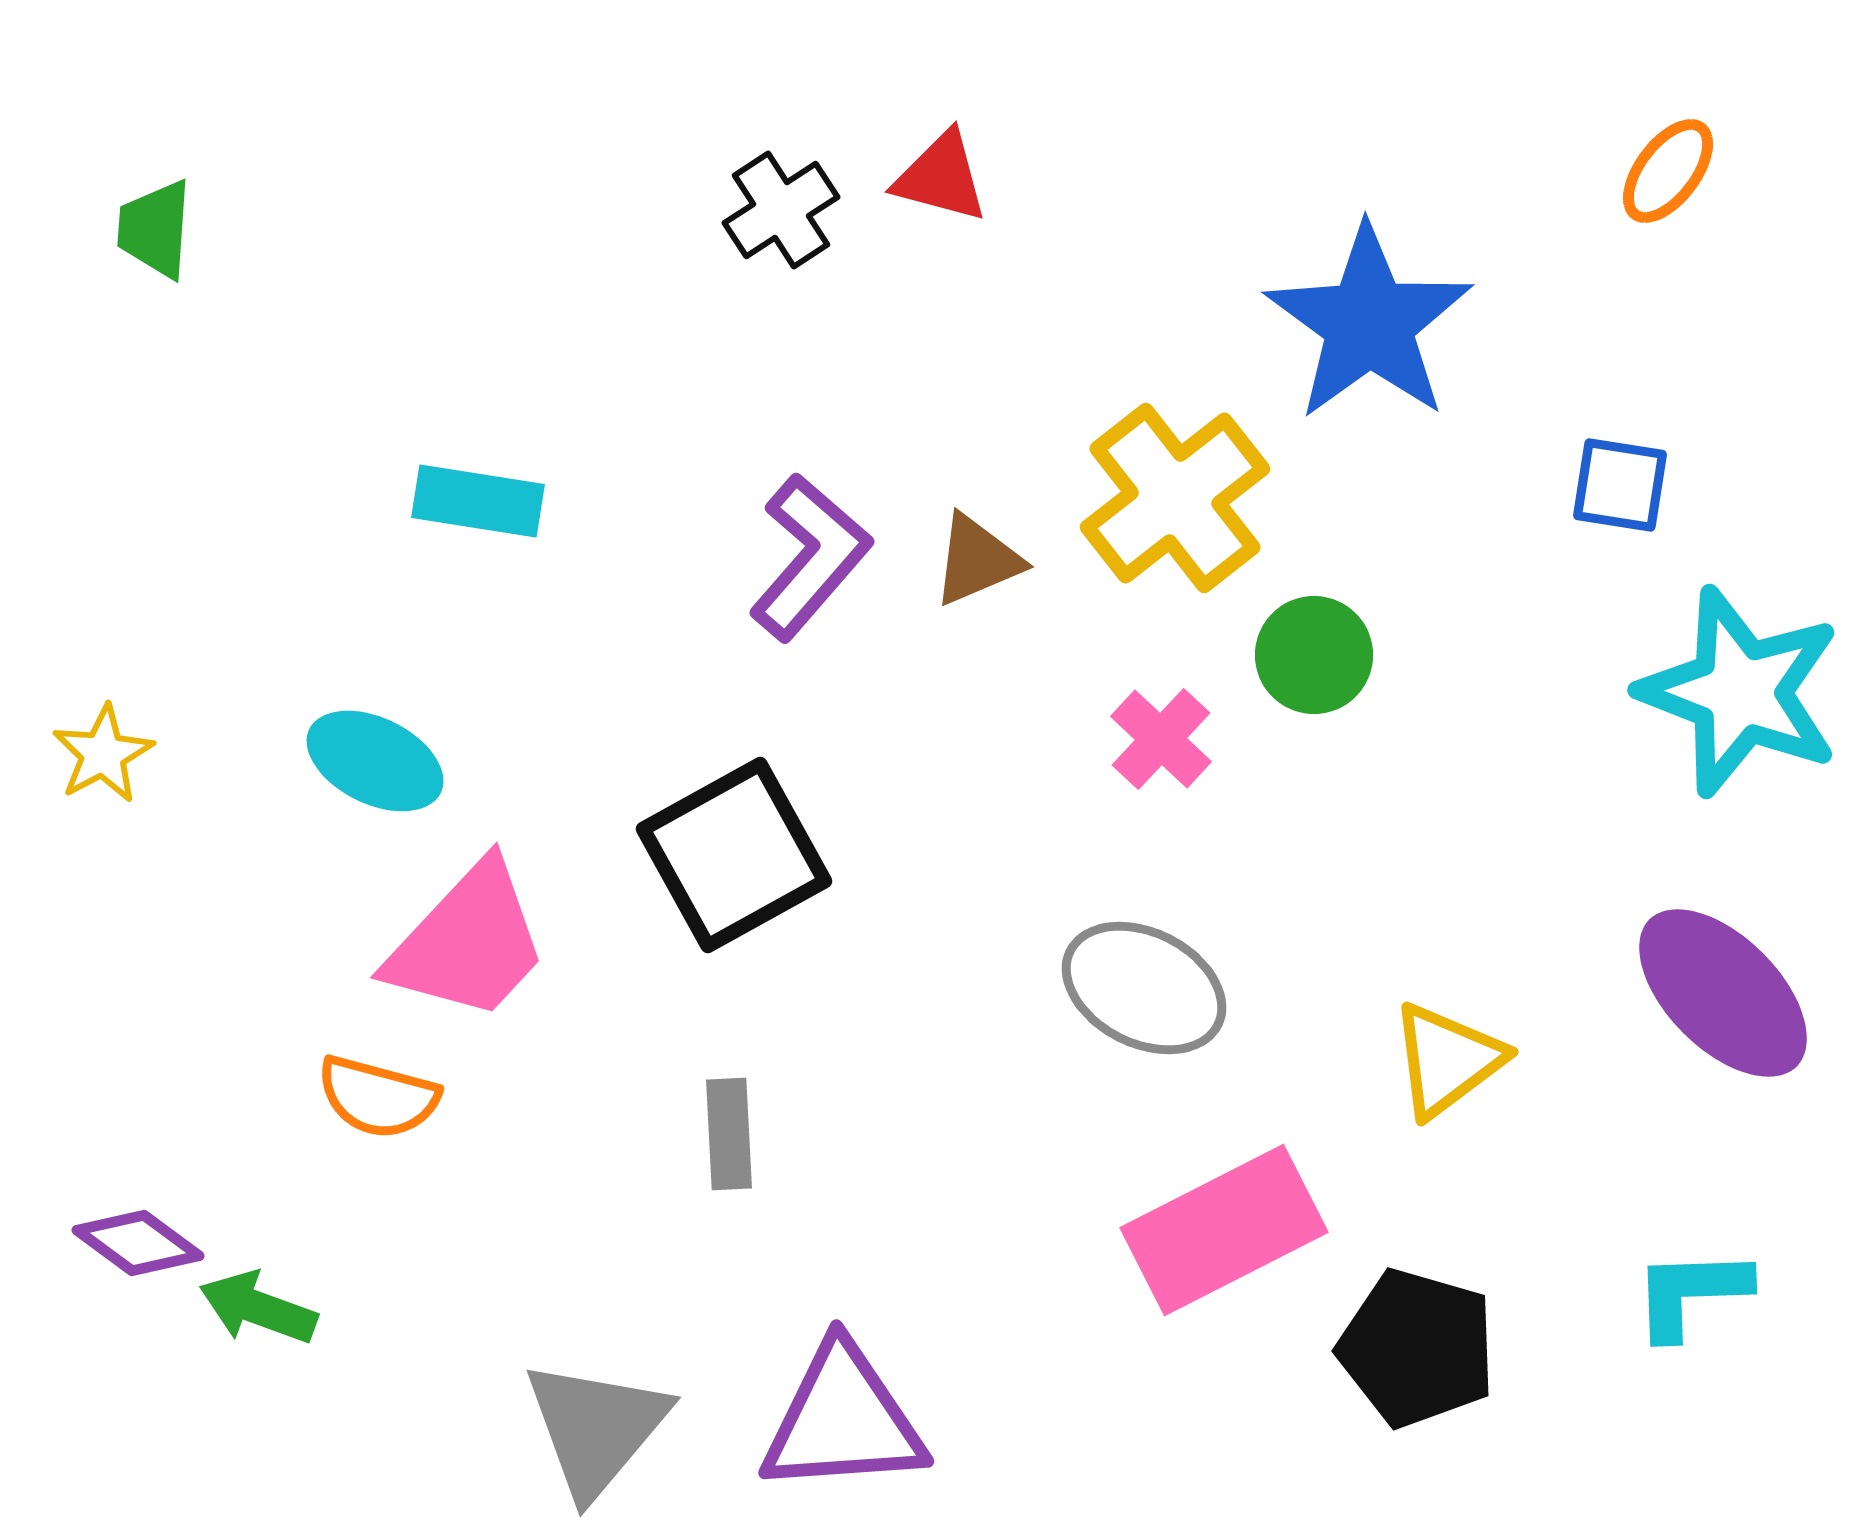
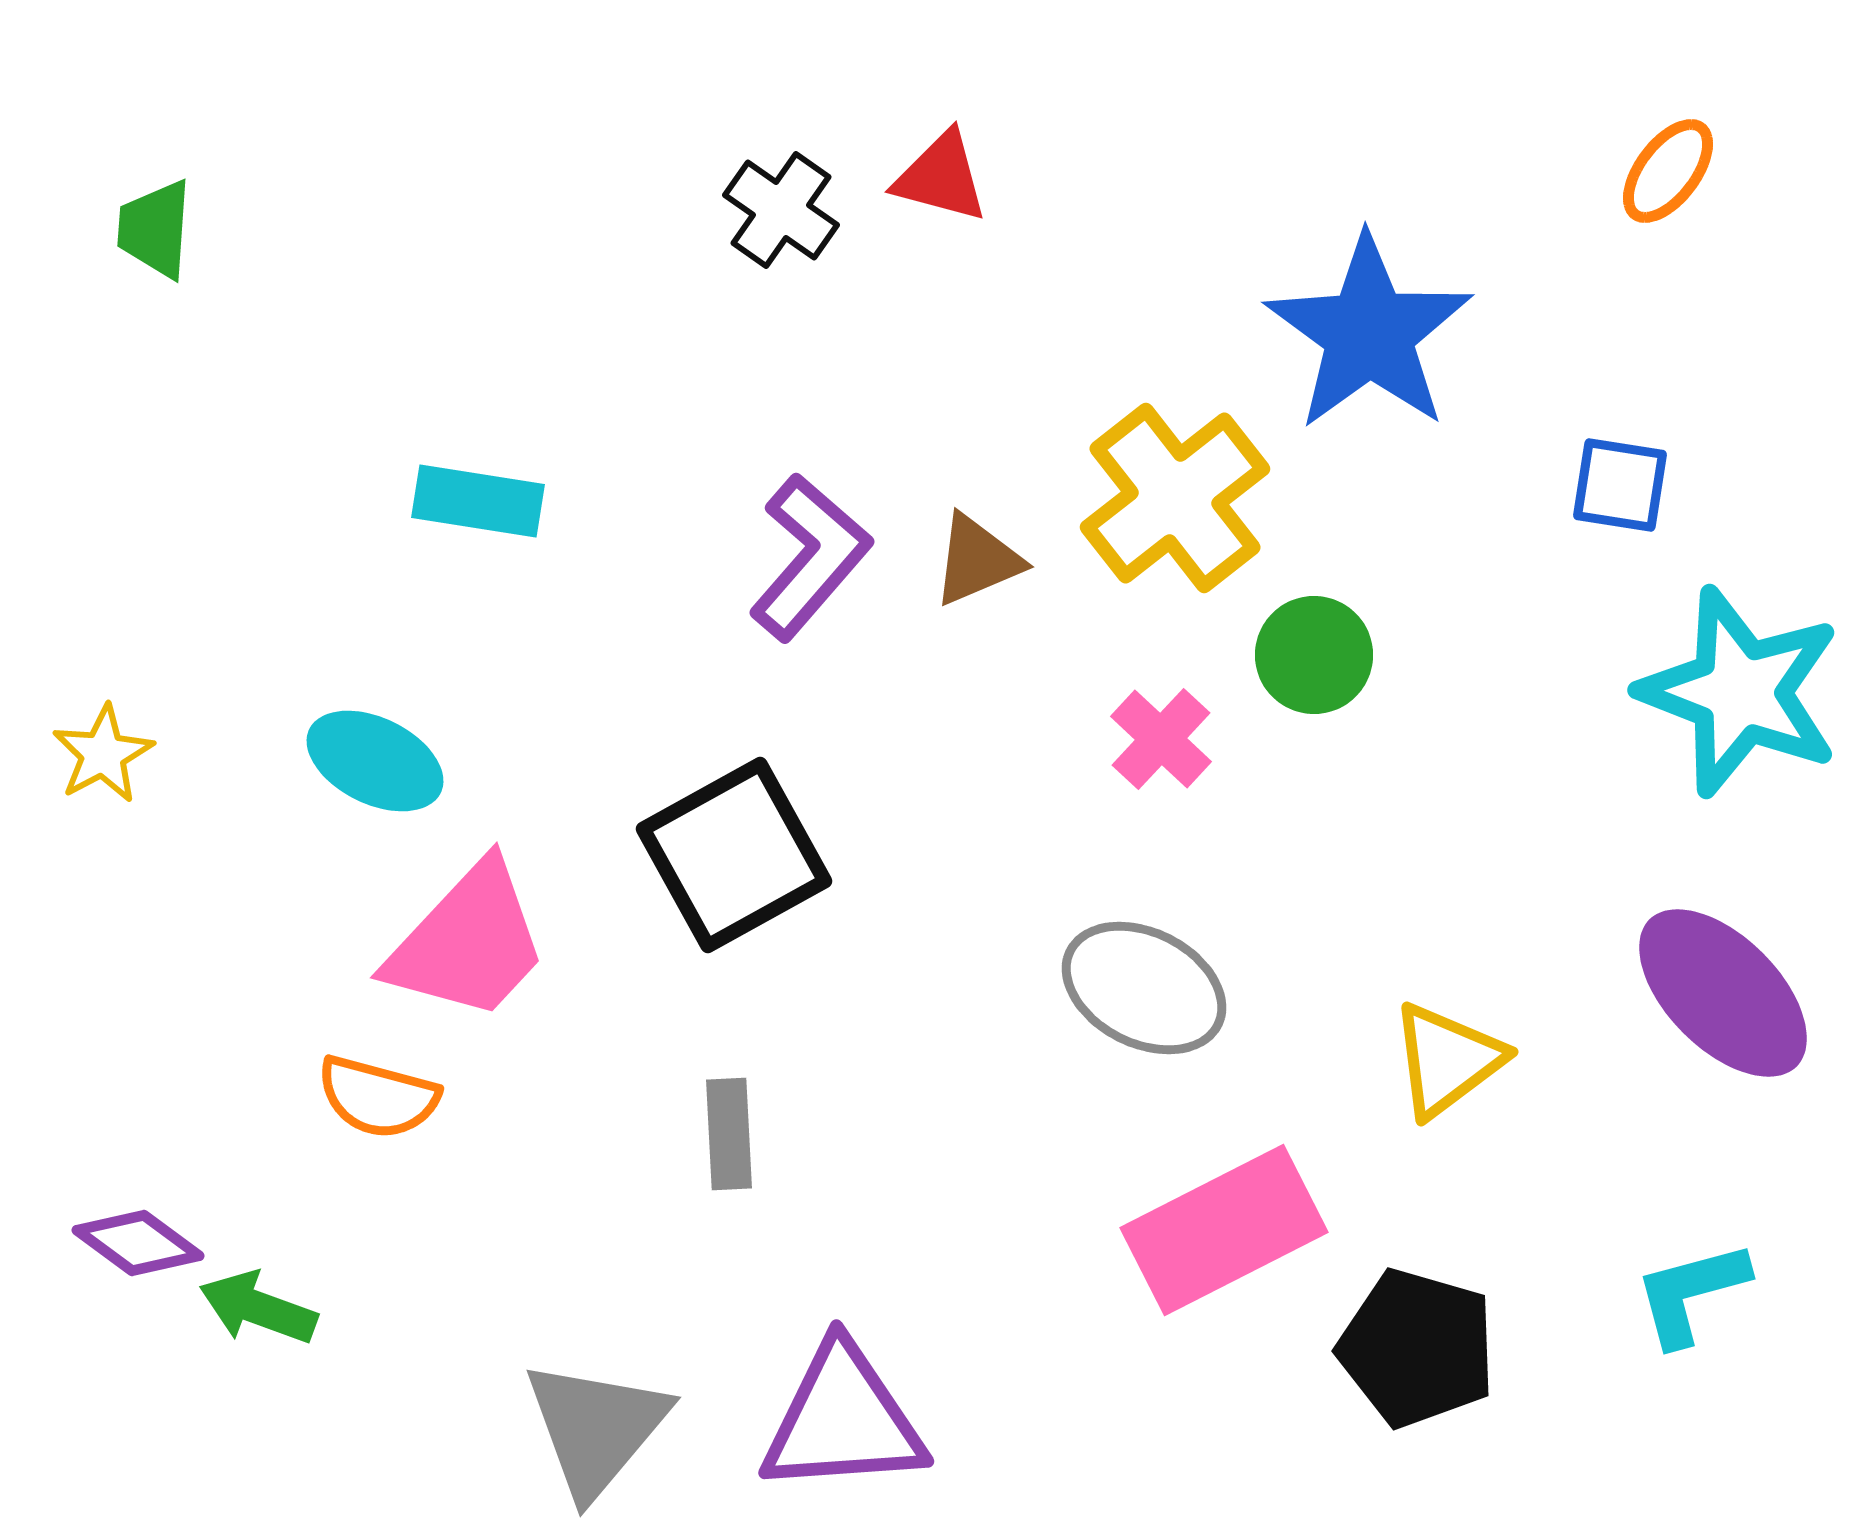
black cross: rotated 22 degrees counterclockwise
blue star: moved 10 px down
cyan L-shape: rotated 13 degrees counterclockwise
